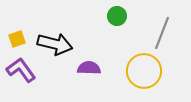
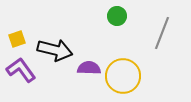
black arrow: moved 6 px down
yellow circle: moved 21 px left, 5 px down
